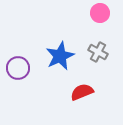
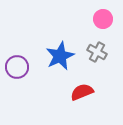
pink circle: moved 3 px right, 6 px down
gray cross: moved 1 px left
purple circle: moved 1 px left, 1 px up
